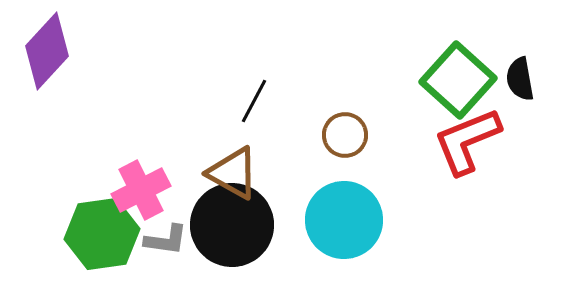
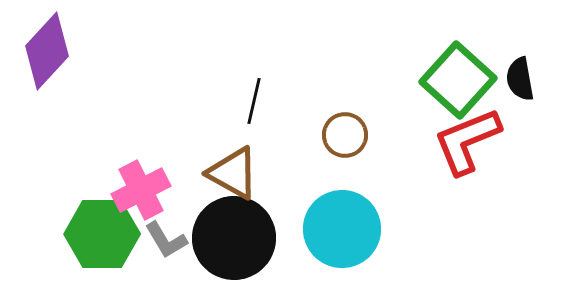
black line: rotated 15 degrees counterclockwise
cyan circle: moved 2 px left, 9 px down
black circle: moved 2 px right, 13 px down
green hexagon: rotated 8 degrees clockwise
gray L-shape: rotated 51 degrees clockwise
